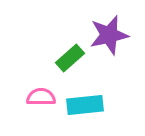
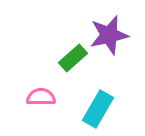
green rectangle: moved 3 px right
cyan rectangle: moved 13 px right, 4 px down; rotated 54 degrees counterclockwise
